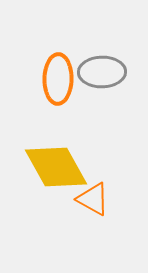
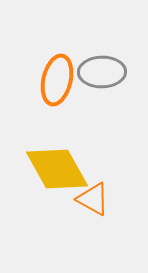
orange ellipse: moved 1 px left, 1 px down; rotated 12 degrees clockwise
yellow diamond: moved 1 px right, 2 px down
